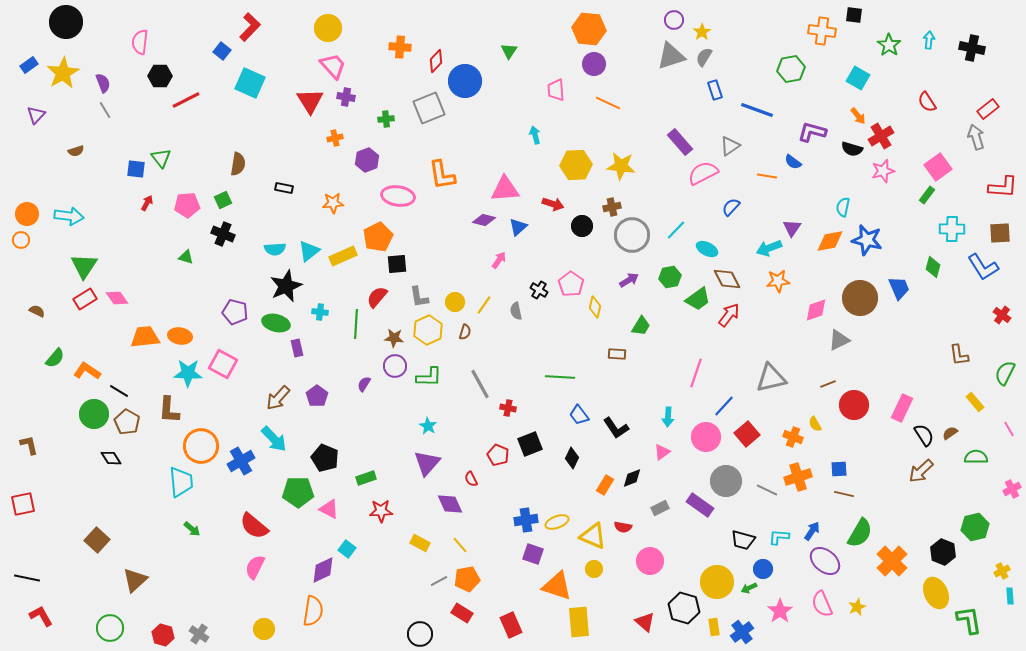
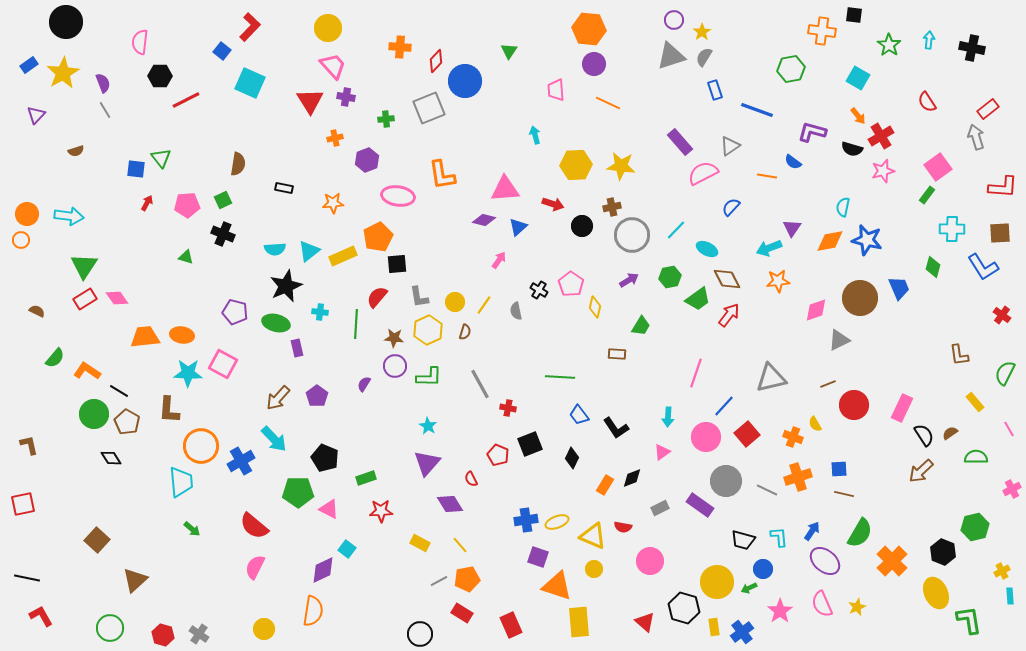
orange ellipse at (180, 336): moved 2 px right, 1 px up
purple diamond at (450, 504): rotated 8 degrees counterclockwise
cyan L-shape at (779, 537): rotated 80 degrees clockwise
purple square at (533, 554): moved 5 px right, 3 px down
